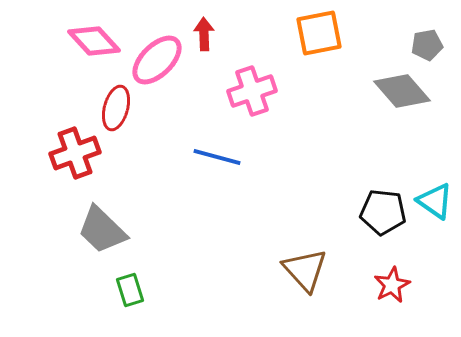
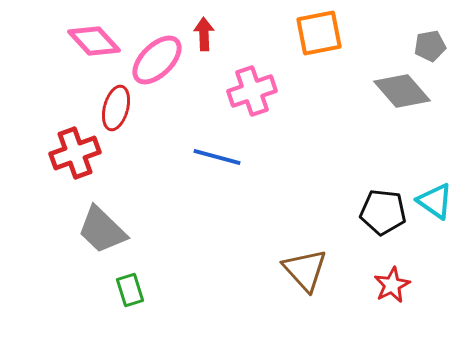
gray pentagon: moved 3 px right, 1 px down
